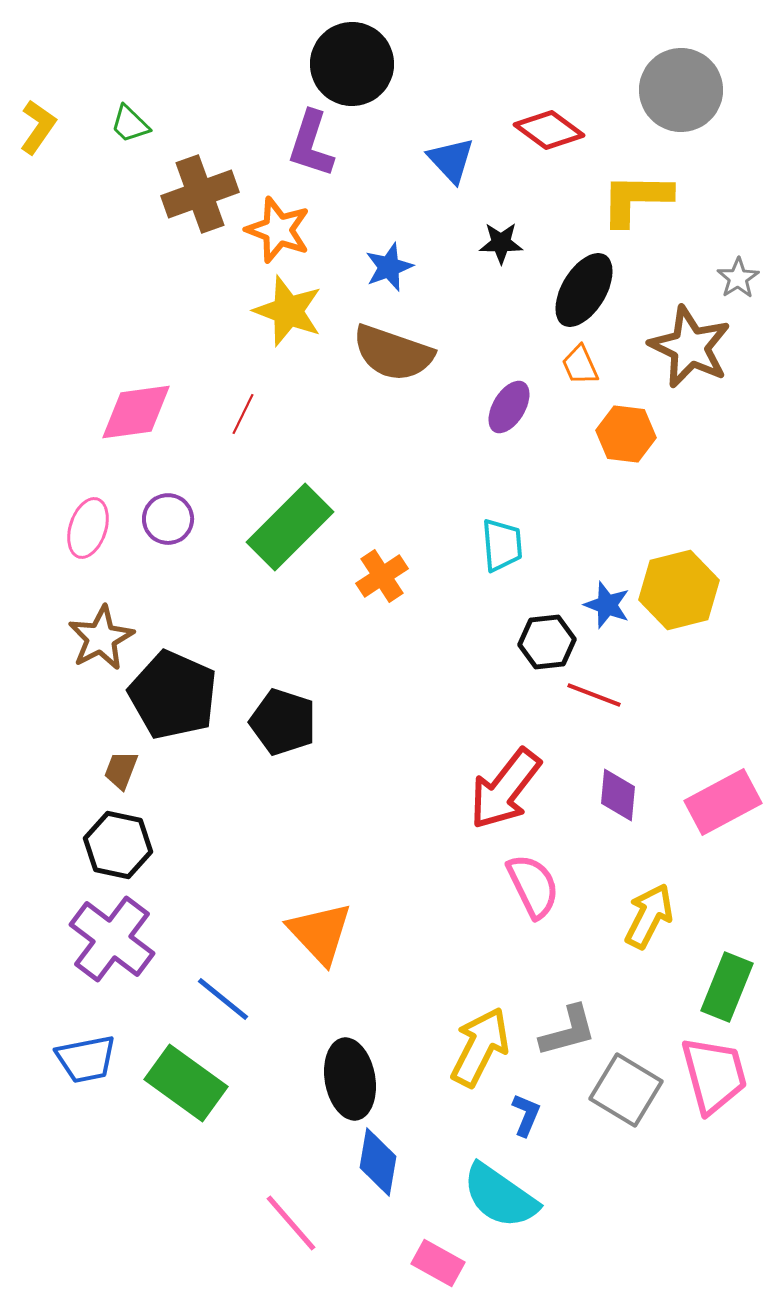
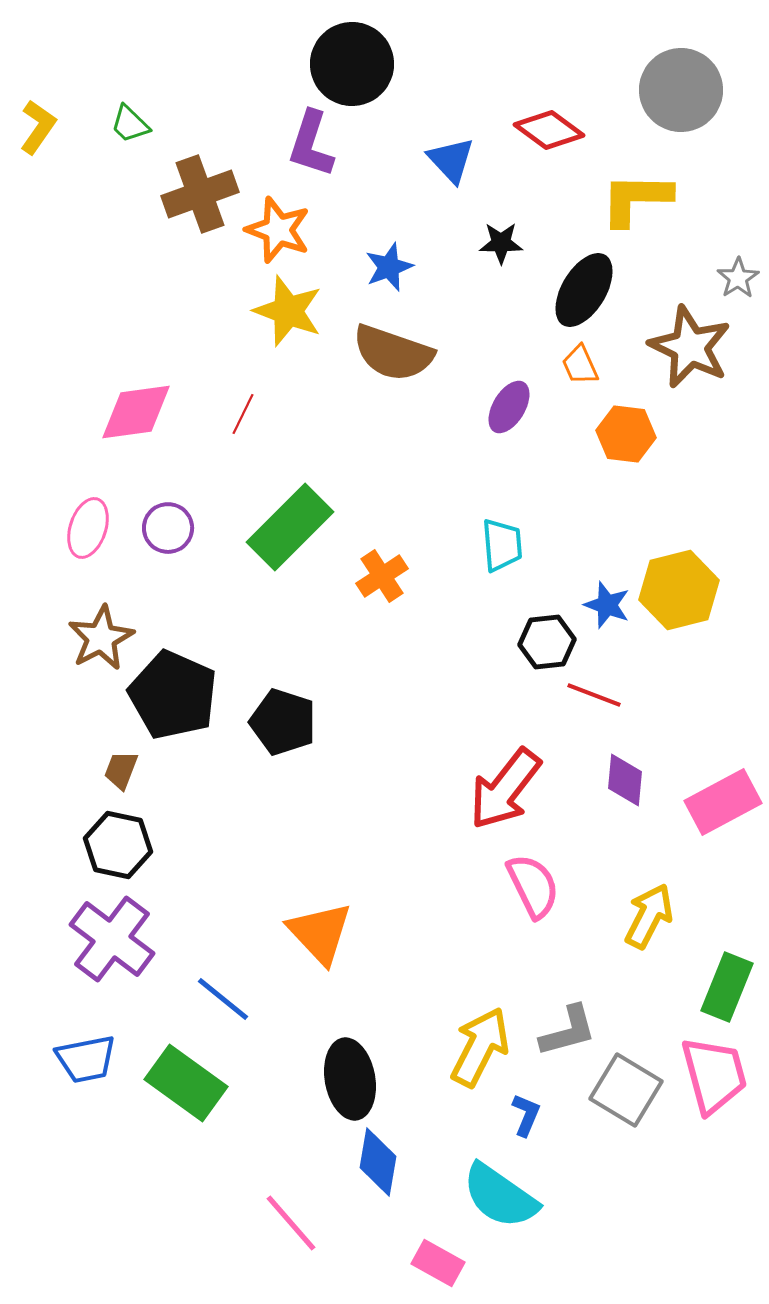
purple circle at (168, 519): moved 9 px down
purple diamond at (618, 795): moved 7 px right, 15 px up
